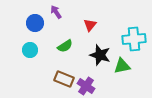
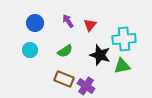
purple arrow: moved 12 px right, 9 px down
cyan cross: moved 10 px left
green semicircle: moved 5 px down
